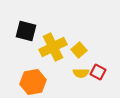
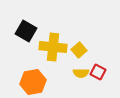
black square: rotated 15 degrees clockwise
yellow cross: rotated 32 degrees clockwise
